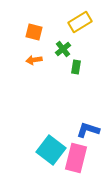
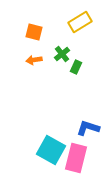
green cross: moved 1 px left, 5 px down
green rectangle: rotated 16 degrees clockwise
blue L-shape: moved 2 px up
cyan square: rotated 8 degrees counterclockwise
